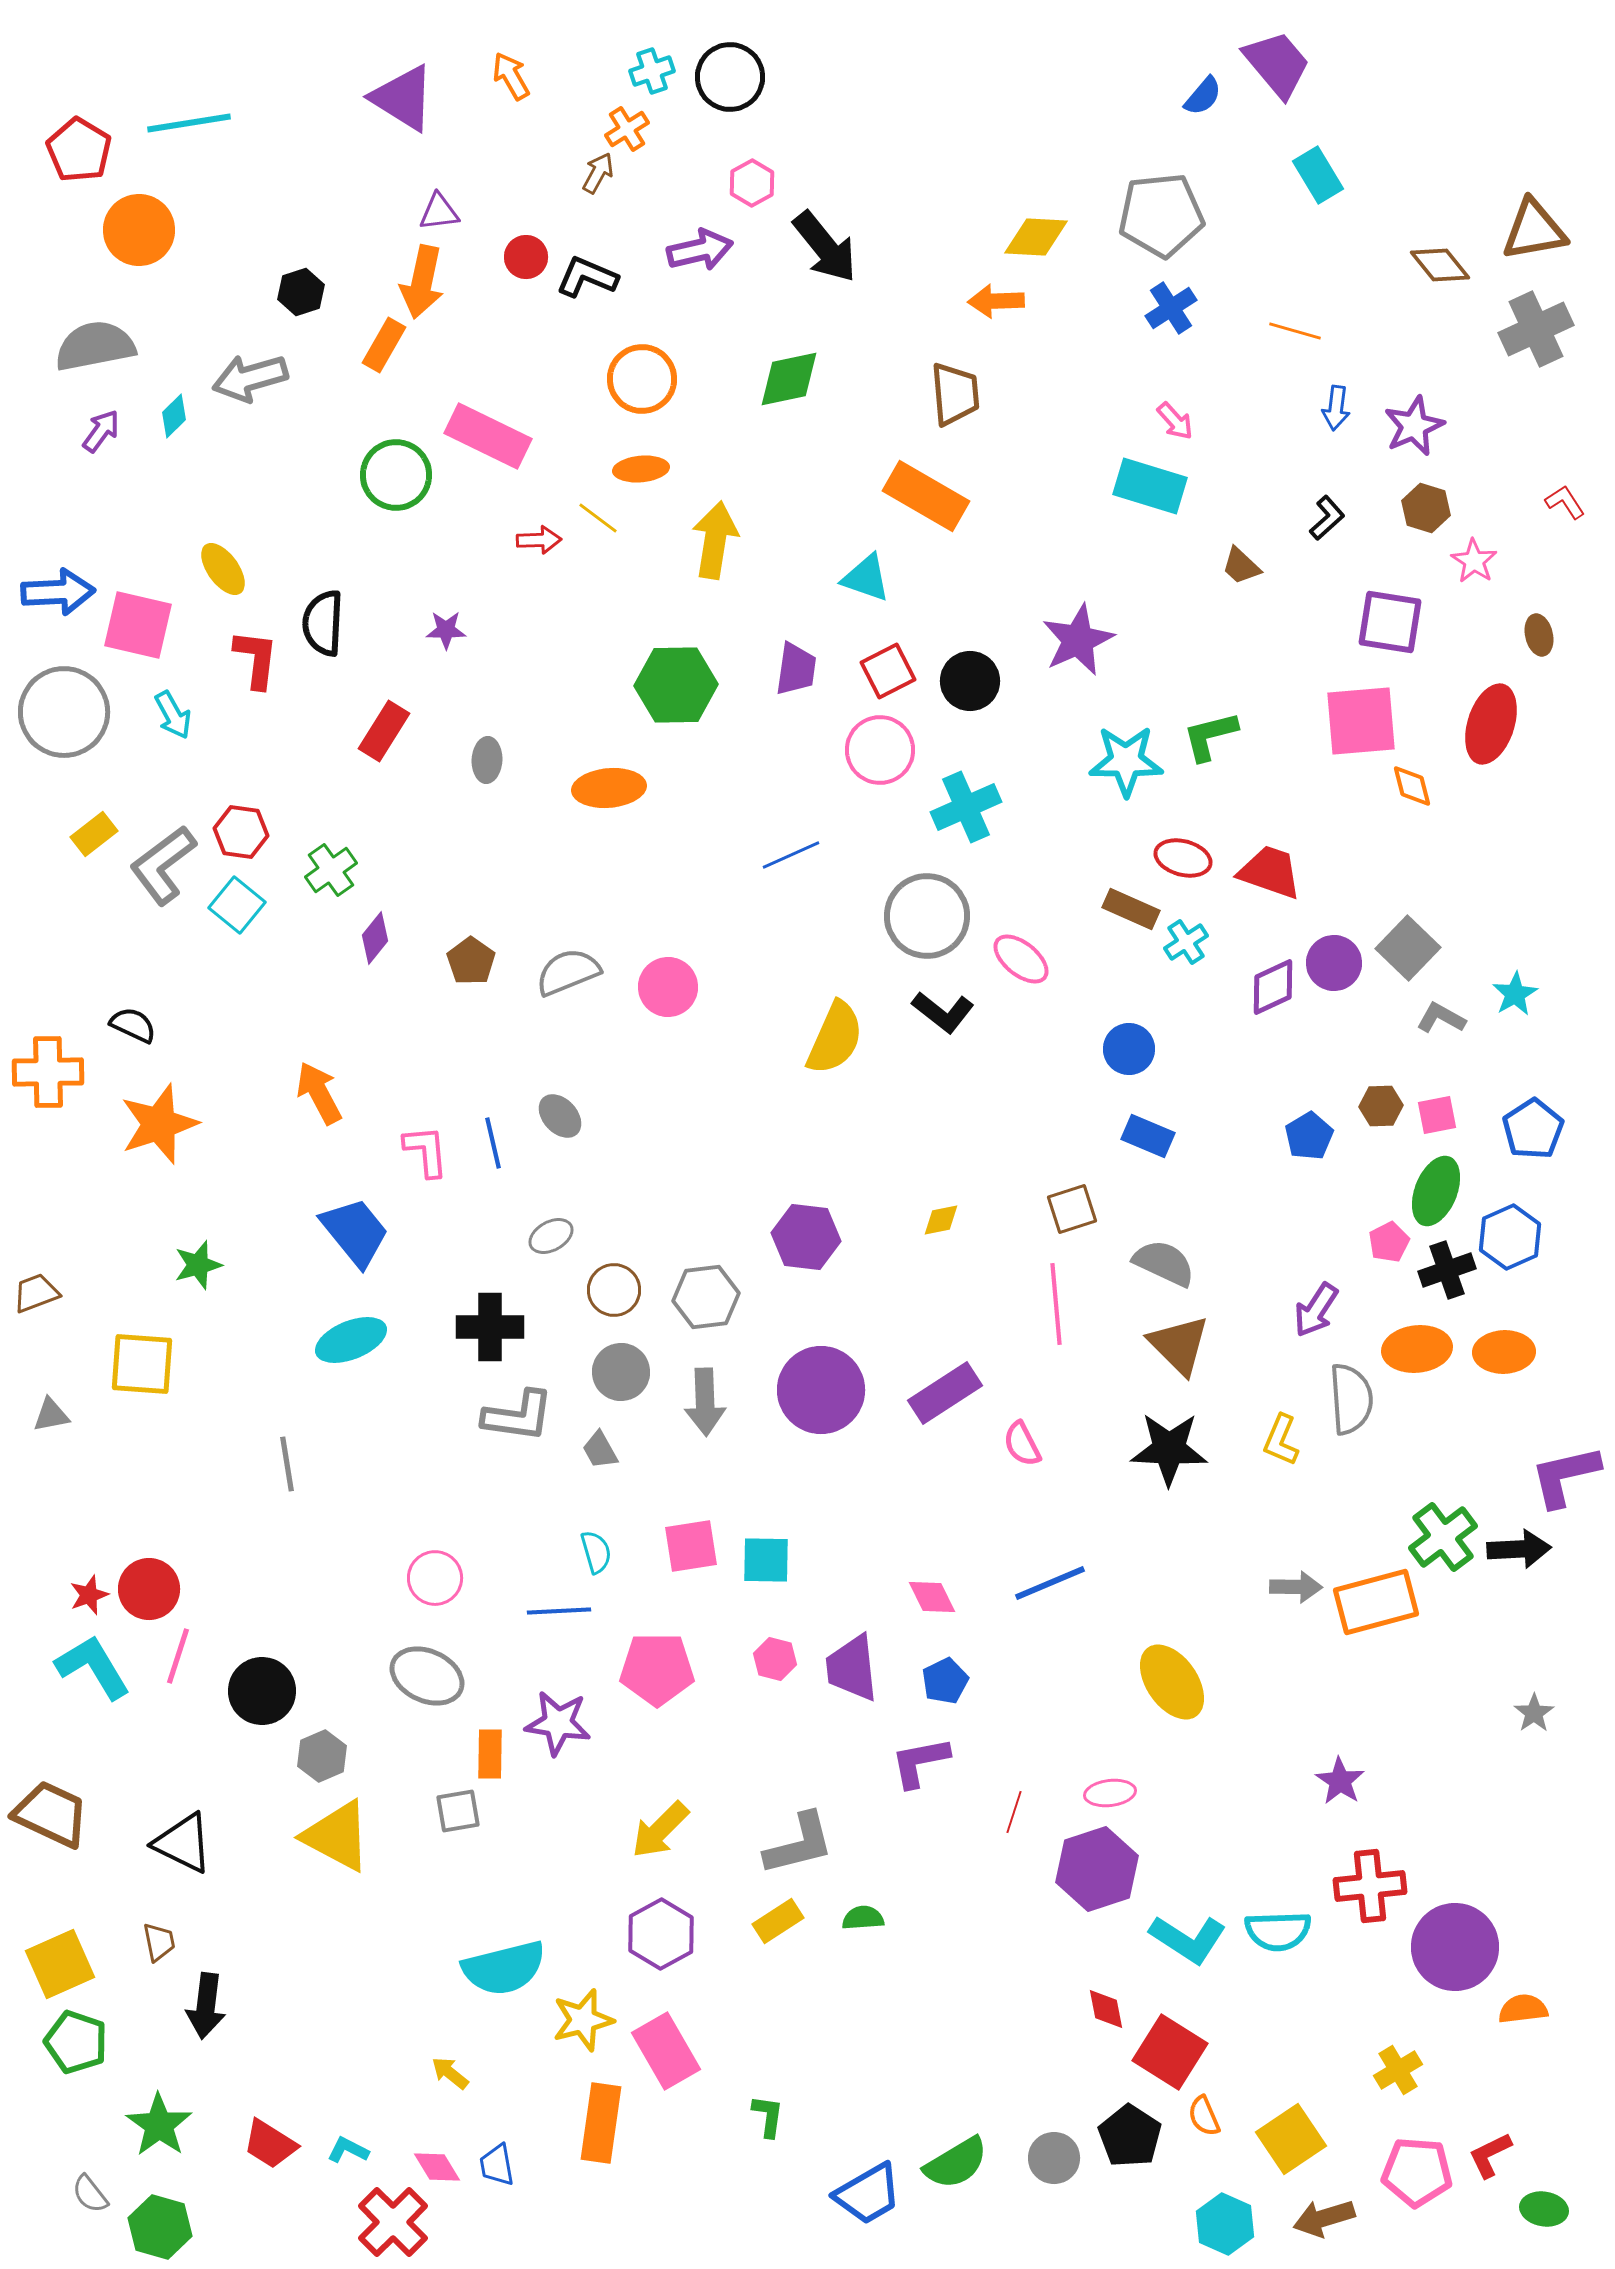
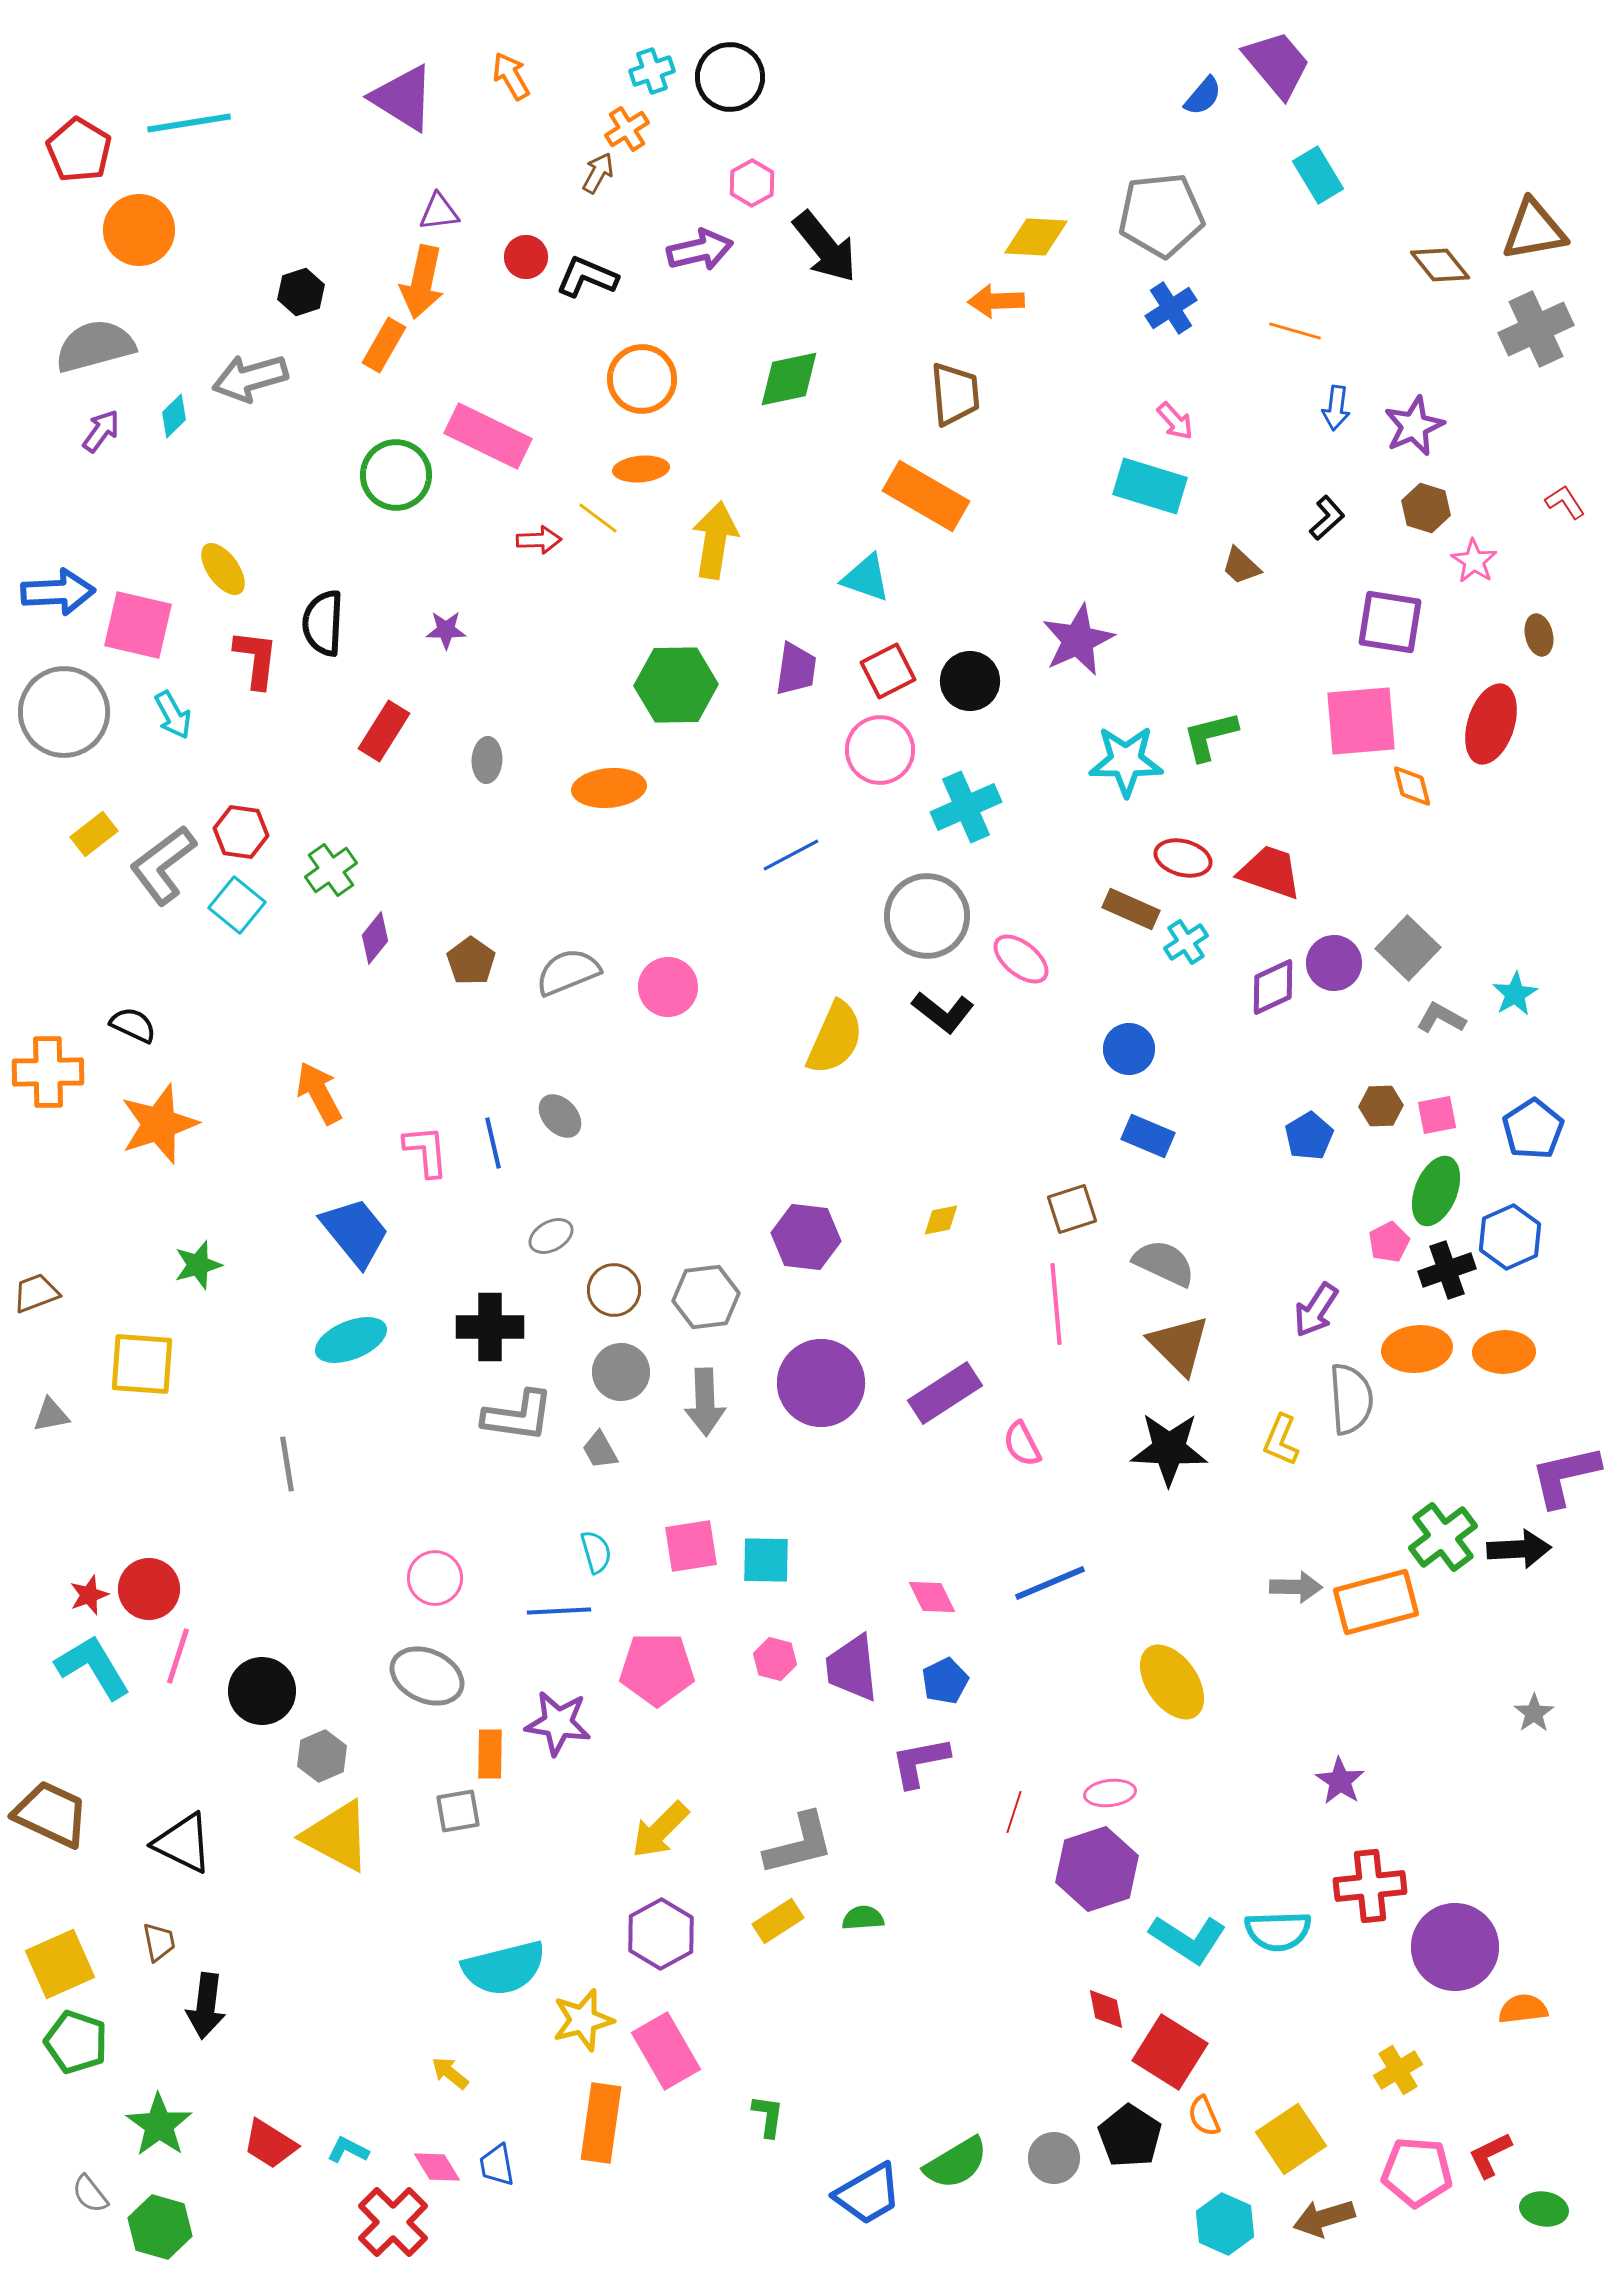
gray semicircle at (95, 346): rotated 4 degrees counterclockwise
blue line at (791, 855): rotated 4 degrees counterclockwise
purple circle at (821, 1390): moved 7 px up
